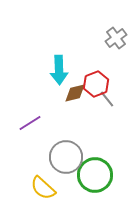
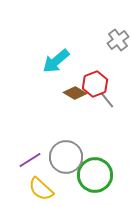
gray cross: moved 2 px right, 2 px down
cyan arrow: moved 3 px left, 9 px up; rotated 52 degrees clockwise
red hexagon: moved 1 px left
brown diamond: rotated 45 degrees clockwise
gray line: moved 1 px down
purple line: moved 37 px down
yellow semicircle: moved 2 px left, 1 px down
